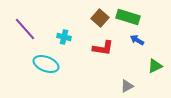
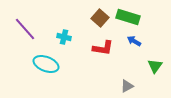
blue arrow: moved 3 px left, 1 px down
green triangle: rotated 28 degrees counterclockwise
